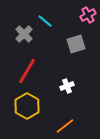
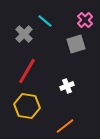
pink cross: moved 3 px left, 5 px down; rotated 14 degrees counterclockwise
yellow hexagon: rotated 20 degrees counterclockwise
